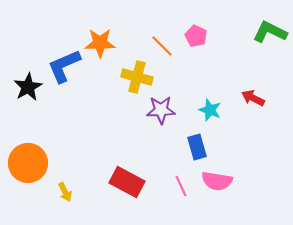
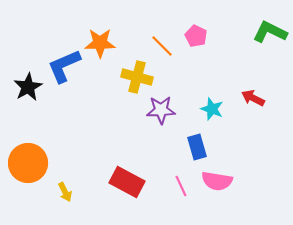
cyan star: moved 2 px right, 1 px up
